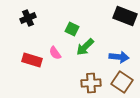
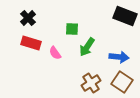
black cross: rotated 21 degrees counterclockwise
green square: rotated 24 degrees counterclockwise
green arrow: moved 2 px right; rotated 12 degrees counterclockwise
red rectangle: moved 1 px left, 17 px up
brown cross: rotated 30 degrees counterclockwise
